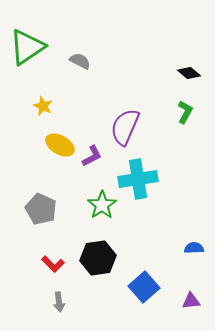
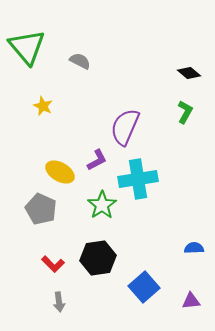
green triangle: rotated 36 degrees counterclockwise
yellow ellipse: moved 27 px down
purple L-shape: moved 5 px right, 4 px down
